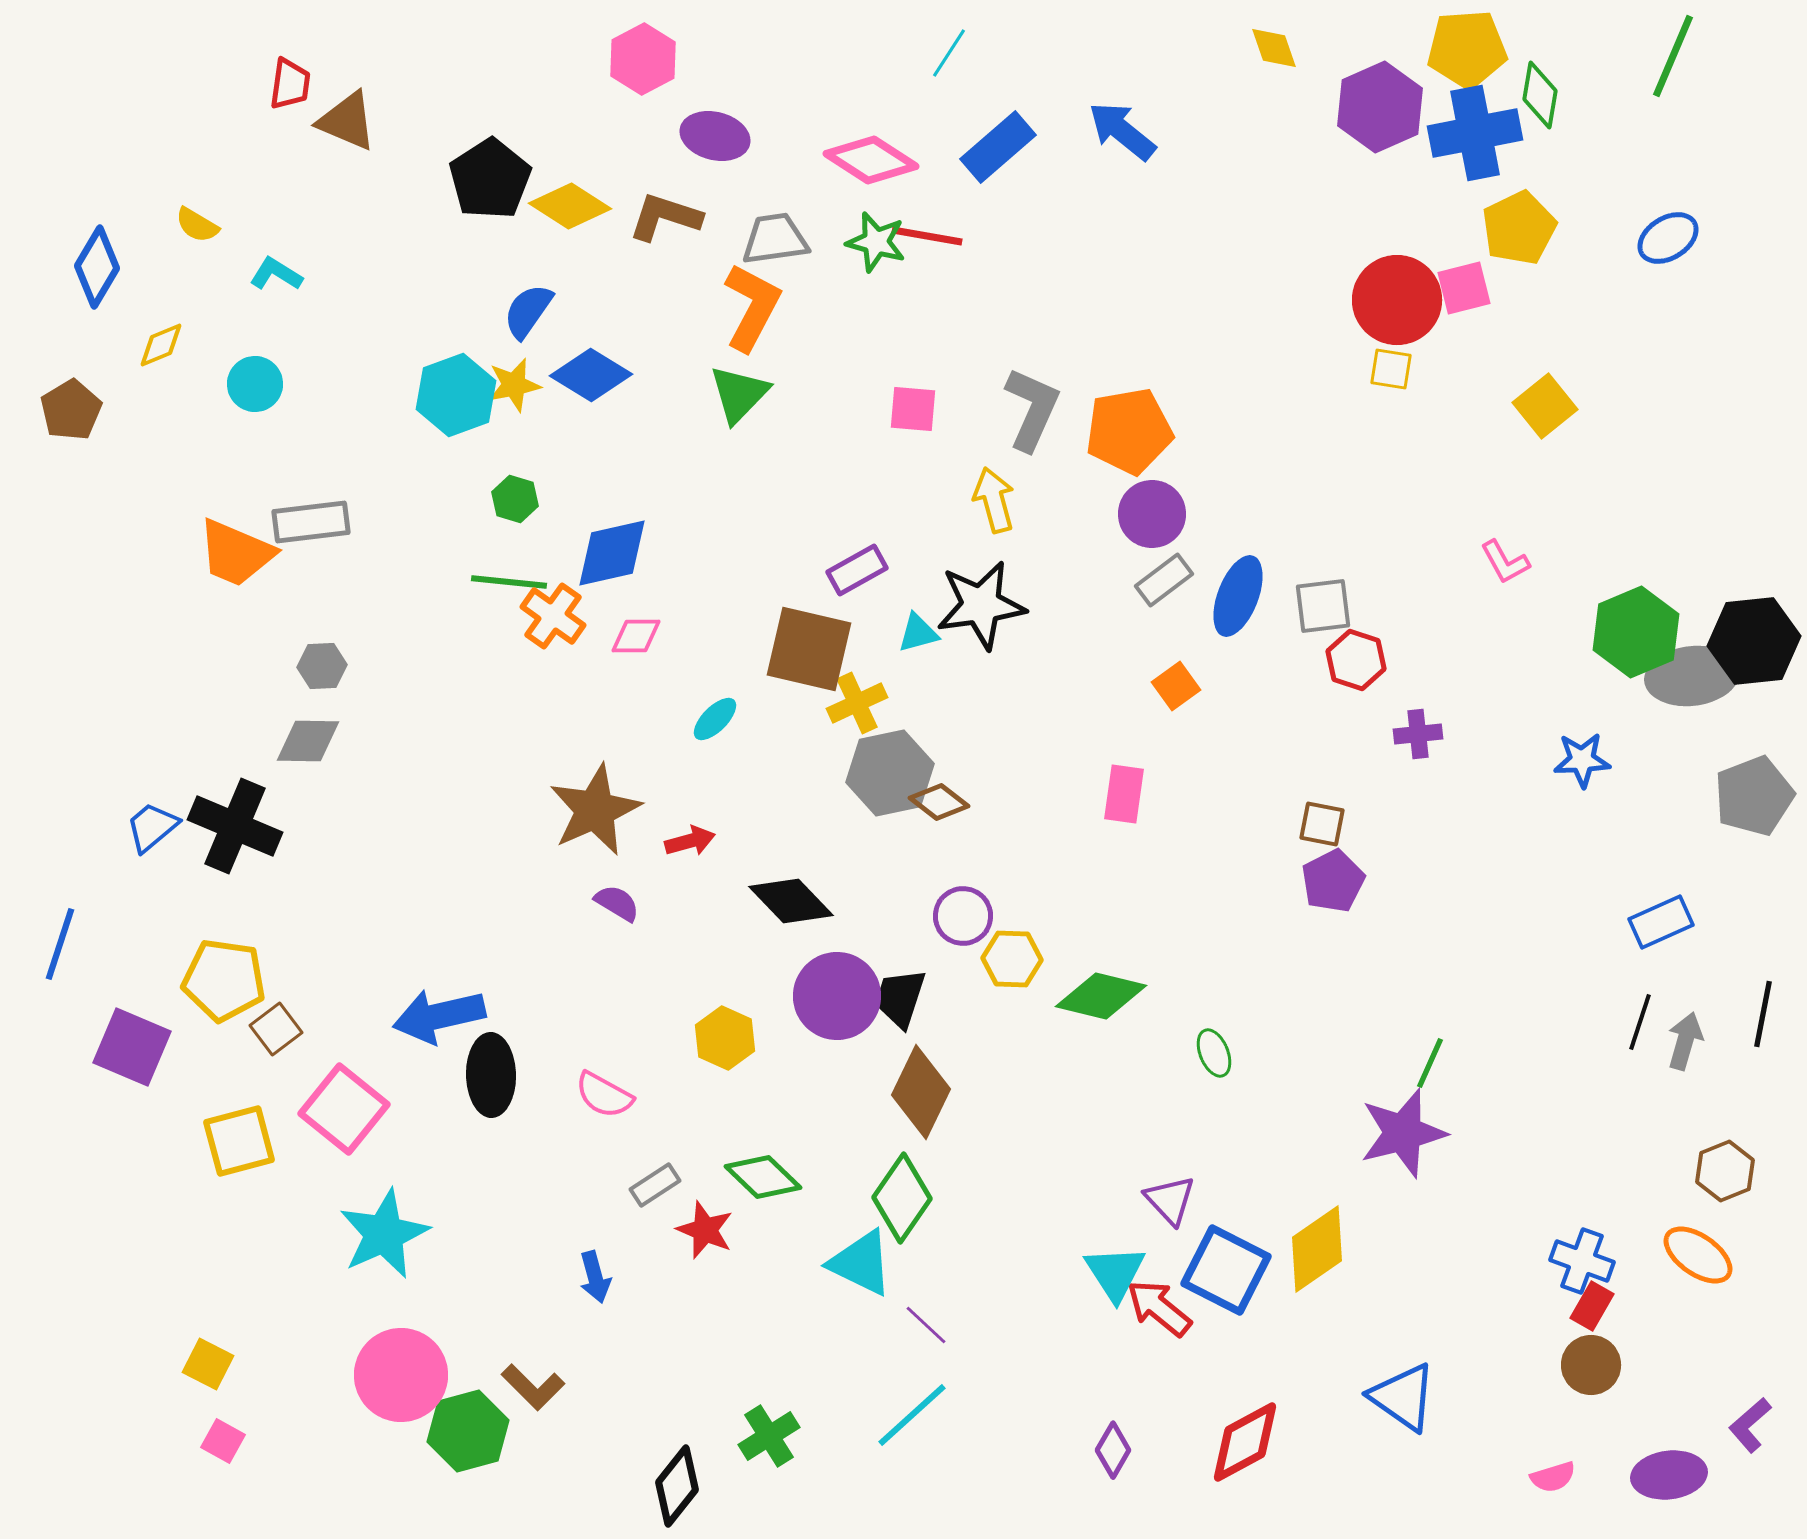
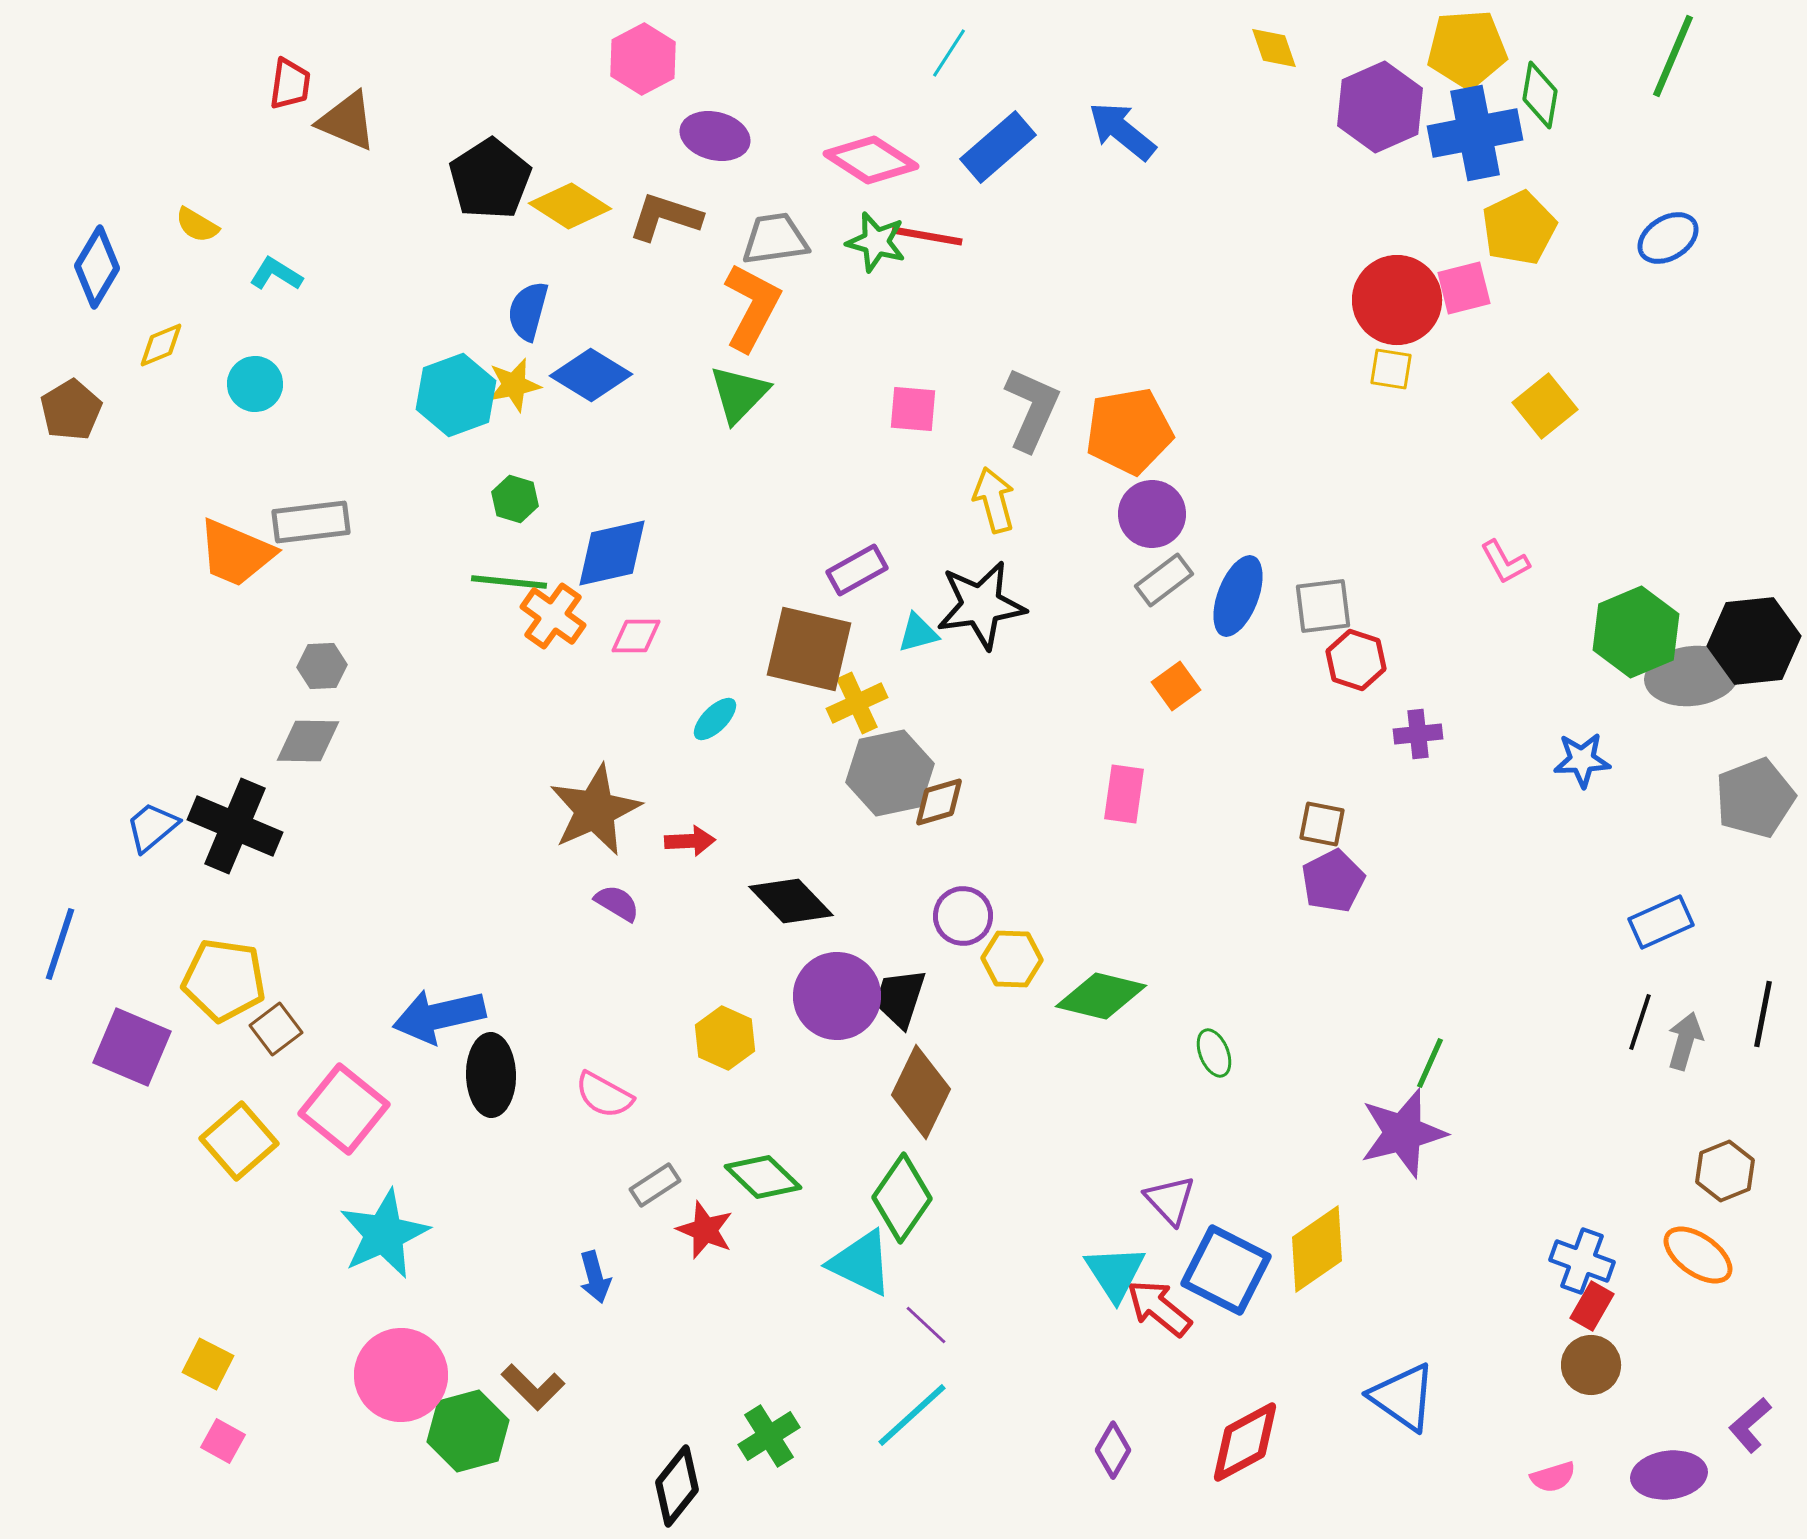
blue semicircle at (528, 311): rotated 20 degrees counterclockwise
gray pentagon at (1754, 796): moved 1 px right, 2 px down
brown diamond at (939, 802): rotated 54 degrees counterclockwise
red arrow at (690, 841): rotated 12 degrees clockwise
yellow square at (239, 1141): rotated 26 degrees counterclockwise
